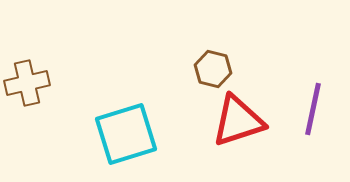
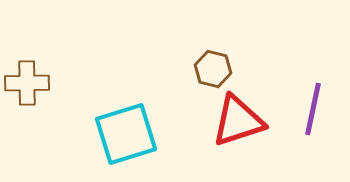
brown cross: rotated 12 degrees clockwise
